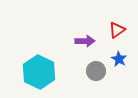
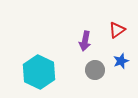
purple arrow: rotated 102 degrees clockwise
blue star: moved 2 px right, 2 px down; rotated 21 degrees clockwise
gray circle: moved 1 px left, 1 px up
